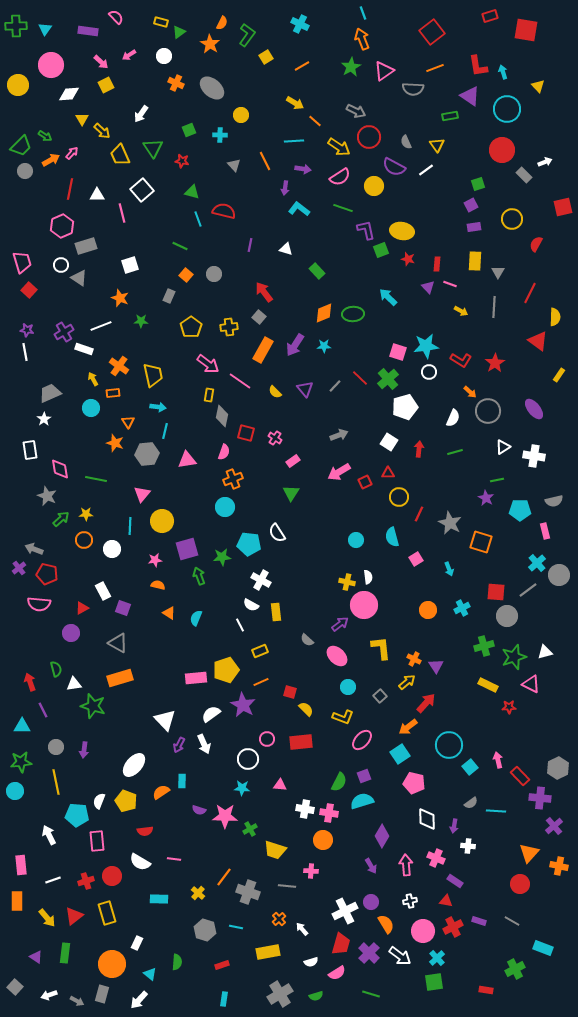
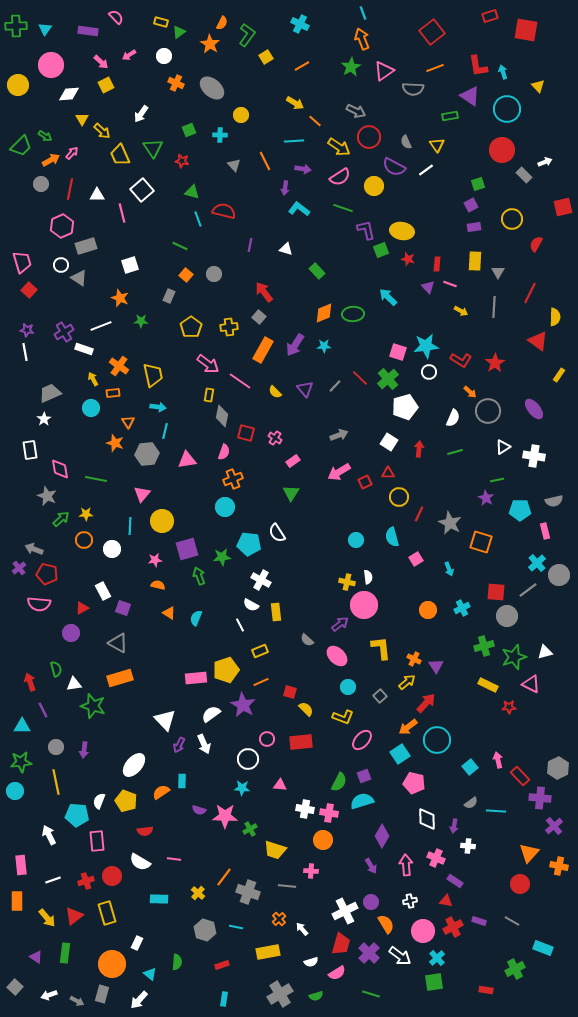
gray circle at (25, 171): moved 16 px right, 13 px down
cyan circle at (449, 745): moved 12 px left, 5 px up
